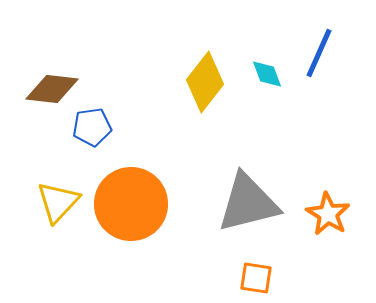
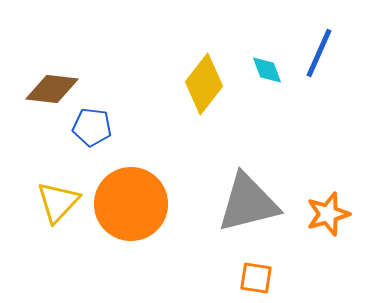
cyan diamond: moved 4 px up
yellow diamond: moved 1 px left, 2 px down
blue pentagon: rotated 15 degrees clockwise
orange star: rotated 24 degrees clockwise
